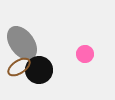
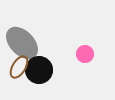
gray ellipse: rotated 8 degrees counterclockwise
brown ellipse: rotated 25 degrees counterclockwise
